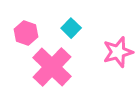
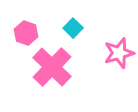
cyan square: moved 2 px right
pink star: moved 1 px right, 1 px down
